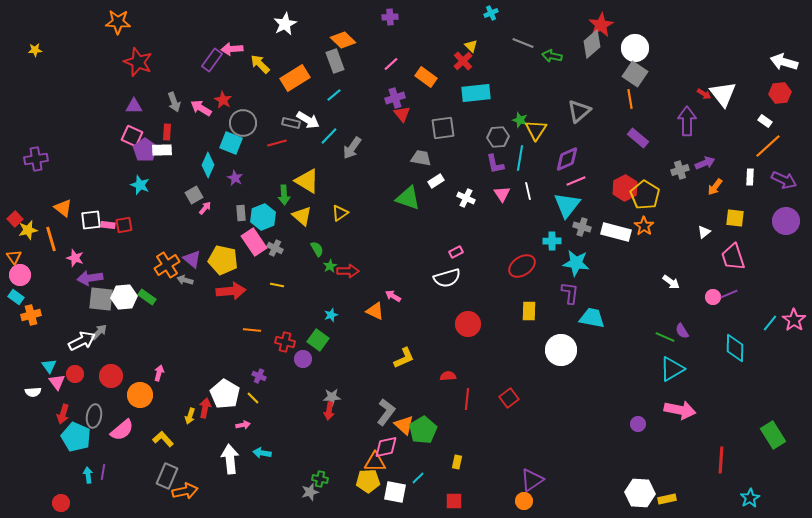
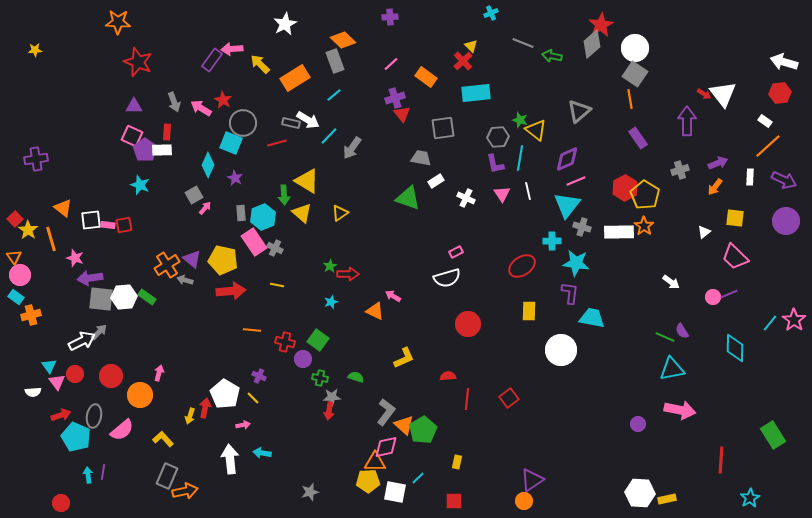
yellow triangle at (536, 130): rotated 25 degrees counterclockwise
purple rectangle at (638, 138): rotated 15 degrees clockwise
purple arrow at (705, 163): moved 13 px right
yellow triangle at (302, 216): moved 3 px up
yellow star at (28, 230): rotated 24 degrees counterclockwise
white rectangle at (616, 232): moved 3 px right; rotated 16 degrees counterclockwise
green semicircle at (317, 249): moved 39 px right, 128 px down; rotated 42 degrees counterclockwise
pink trapezoid at (733, 257): moved 2 px right; rotated 28 degrees counterclockwise
red arrow at (348, 271): moved 3 px down
cyan star at (331, 315): moved 13 px up
cyan triangle at (672, 369): rotated 20 degrees clockwise
red arrow at (63, 414): moved 2 px left, 1 px down; rotated 126 degrees counterclockwise
green cross at (320, 479): moved 101 px up
